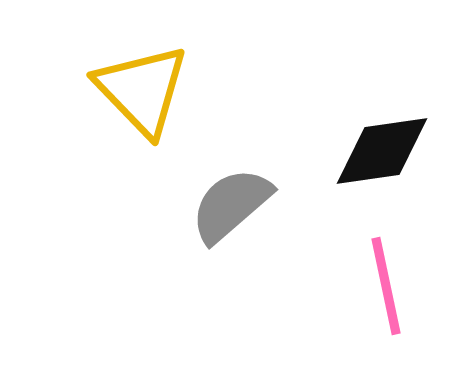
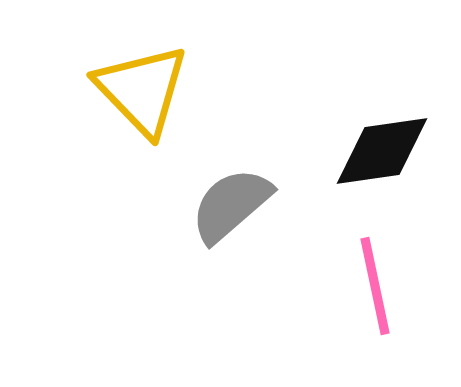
pink line: moved 11 px left
